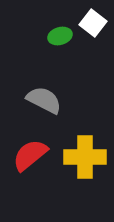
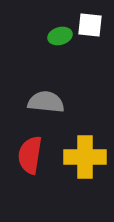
white square: moved 3 px left, 2 px down; rotated 32 degrees counterclockwise
gray semicircle: moved 2 px right, 2 px down; rotated 21 degrees counterclockwise
red semicircle: rotated 42 degrees counterclockwise
